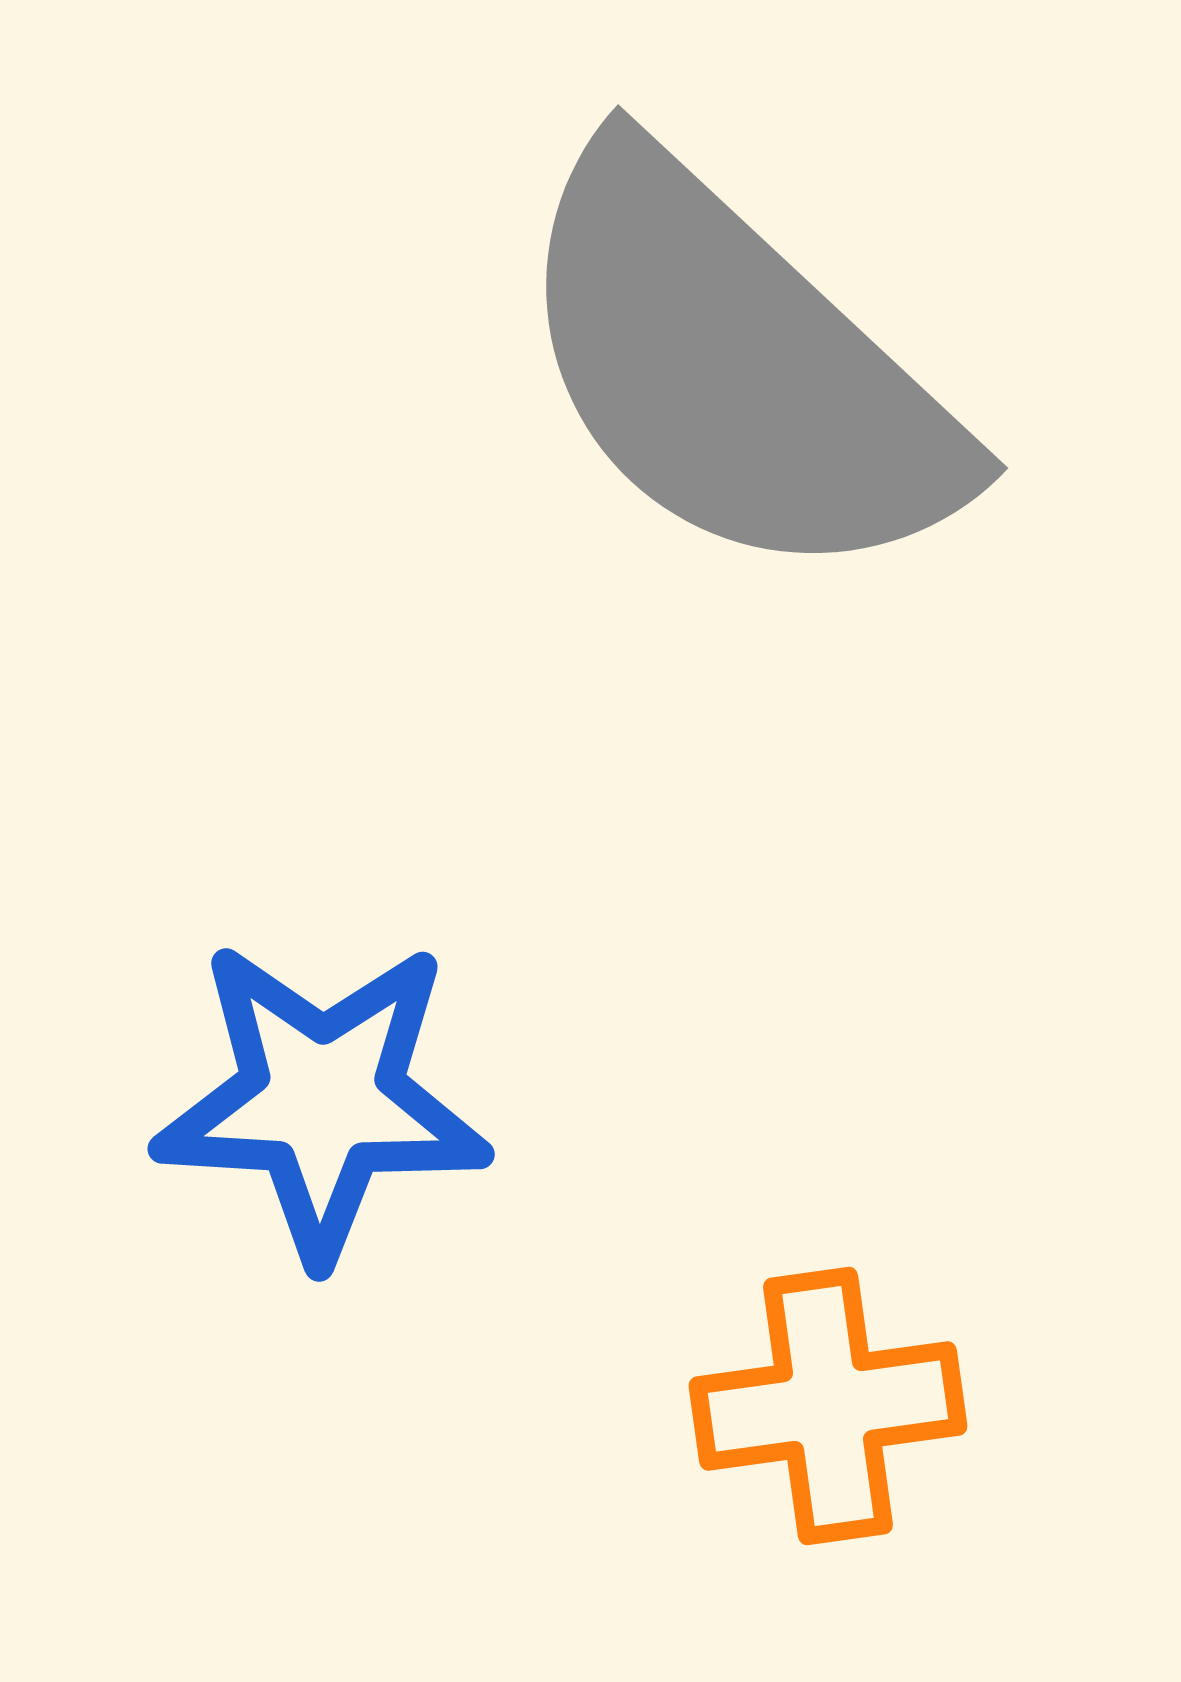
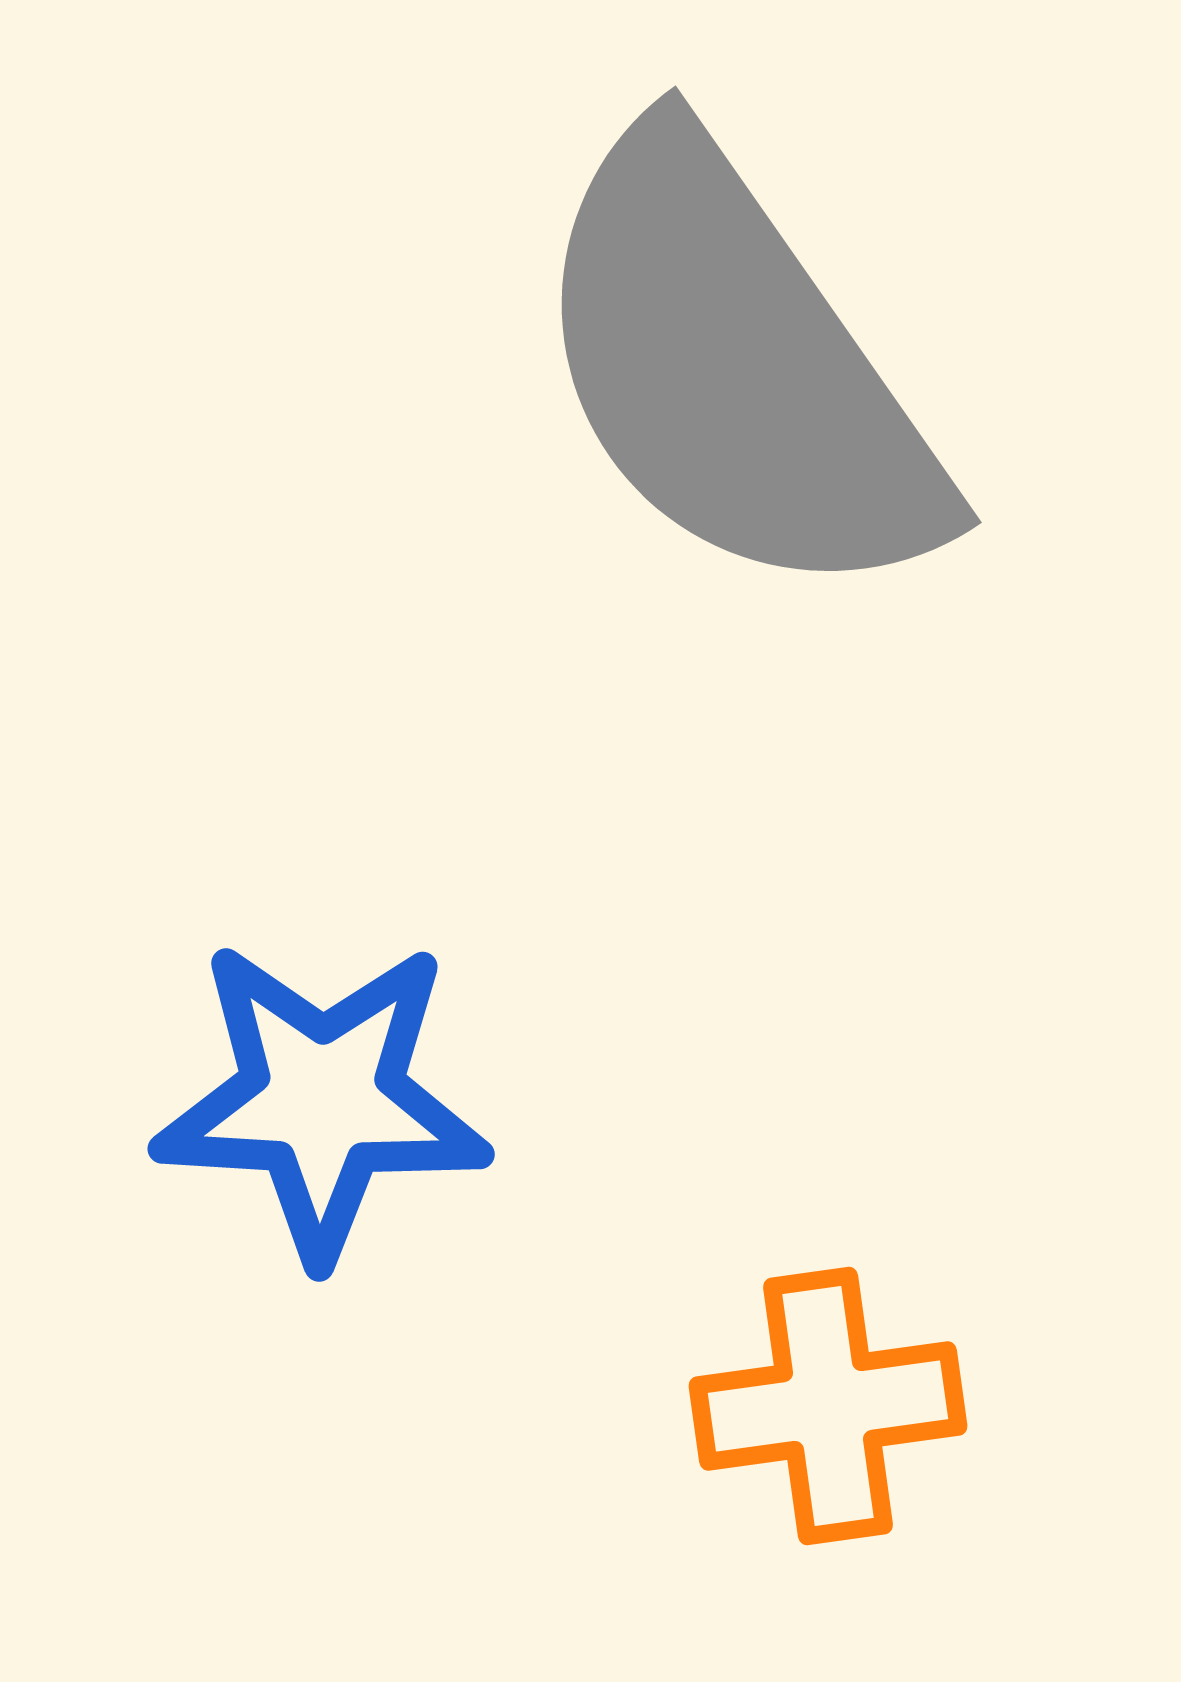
gray semicircle: rotated 12 degrees clockwise
